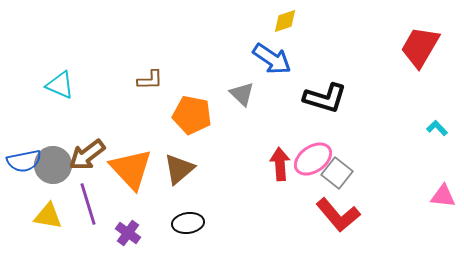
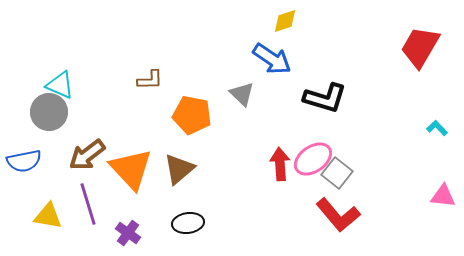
gray circle: moved 4 px left, 53 px up
